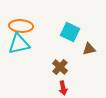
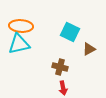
brown triangle: rotated 16 degrees counterclockwise
brown cross: rotated 28 degrees counterclockwise
